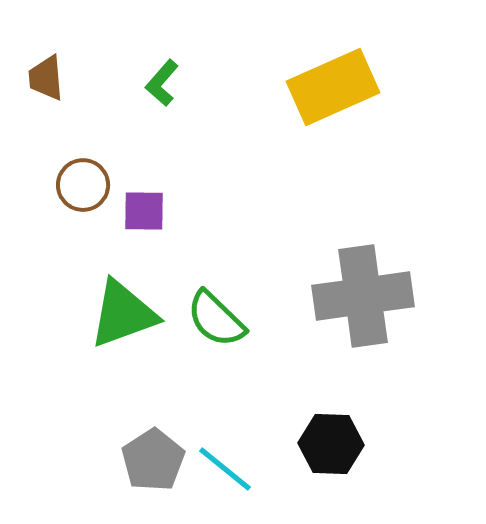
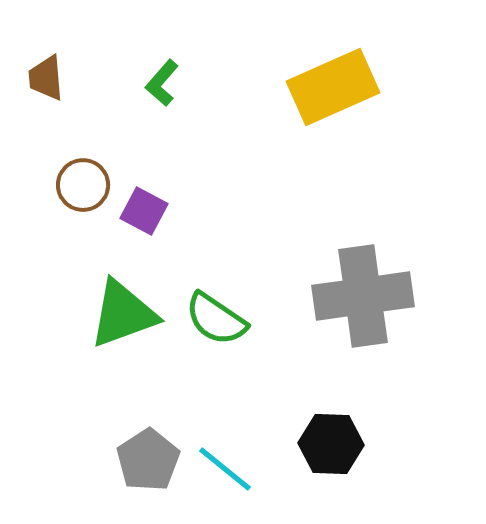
purple square: rotated 27 degrees clockwise
green semicircle: rotated 10 degrees counterclockwise
gray pentagon: moved 5 px left
